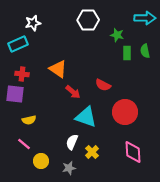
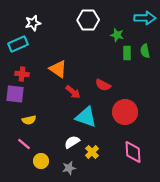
white semicircle: rotated 35 degrees clockwise
